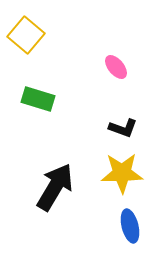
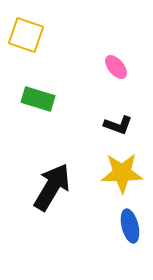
yellow square: rotated 21 degrees counterclockwise
black L-shape: moved 5 px left, 3 px up
black arrow: moved 3 px left
